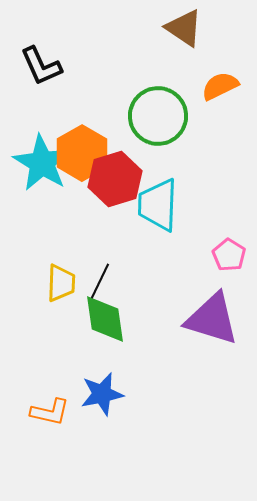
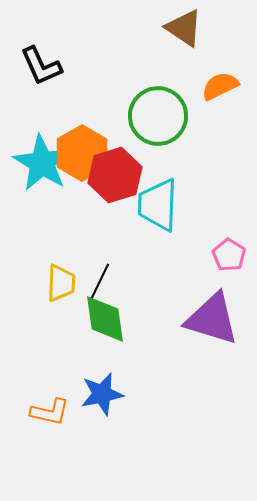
red hexagon: moved 4 px up
